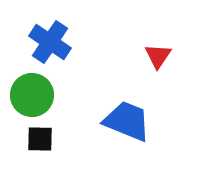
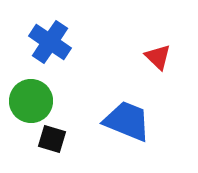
red triangle: moved 1 px down; rotated 20 degrees counterclockwise
green circle: moved 1 px left, 6 px down
black square: moved 12 px right; rotated 16 degrees clockwise
